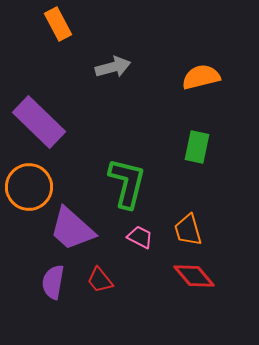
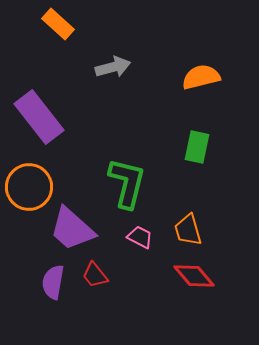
orange rectangle: rotated 20 degrees counterclockwise
purple rectangle: moved 5 px up; rotated 8 degrees clockwise
red trapezoid: moved 5 px left, 5 px up
